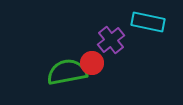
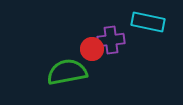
purple cross: rotated 32 degrees clockwise
red circle: moved 14 px up
